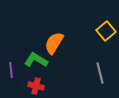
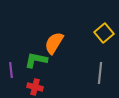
yellow square: moved 2 px left, 2 px down
green L-shape: rotated 20 degrees counterclockwise
gray line: rotated 20 degrees clockwise
red cross: moved 1 px left, 1 px down
